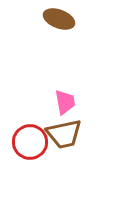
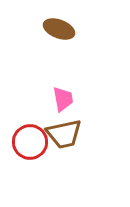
brown ellipse: moved 10 px down
pink trapezoid: moved 2 px left, 3 px up
